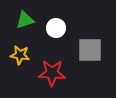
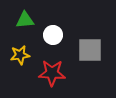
green triangle: rotated 12 degrees clockwise
white circle: moved 3 px left, 7 px down
yellow star: rotated 18 degrees counterclockwise
